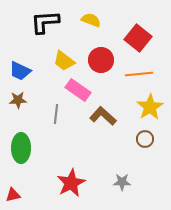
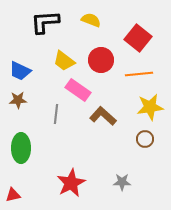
yellow star: rotated 24 degrees clockwise
